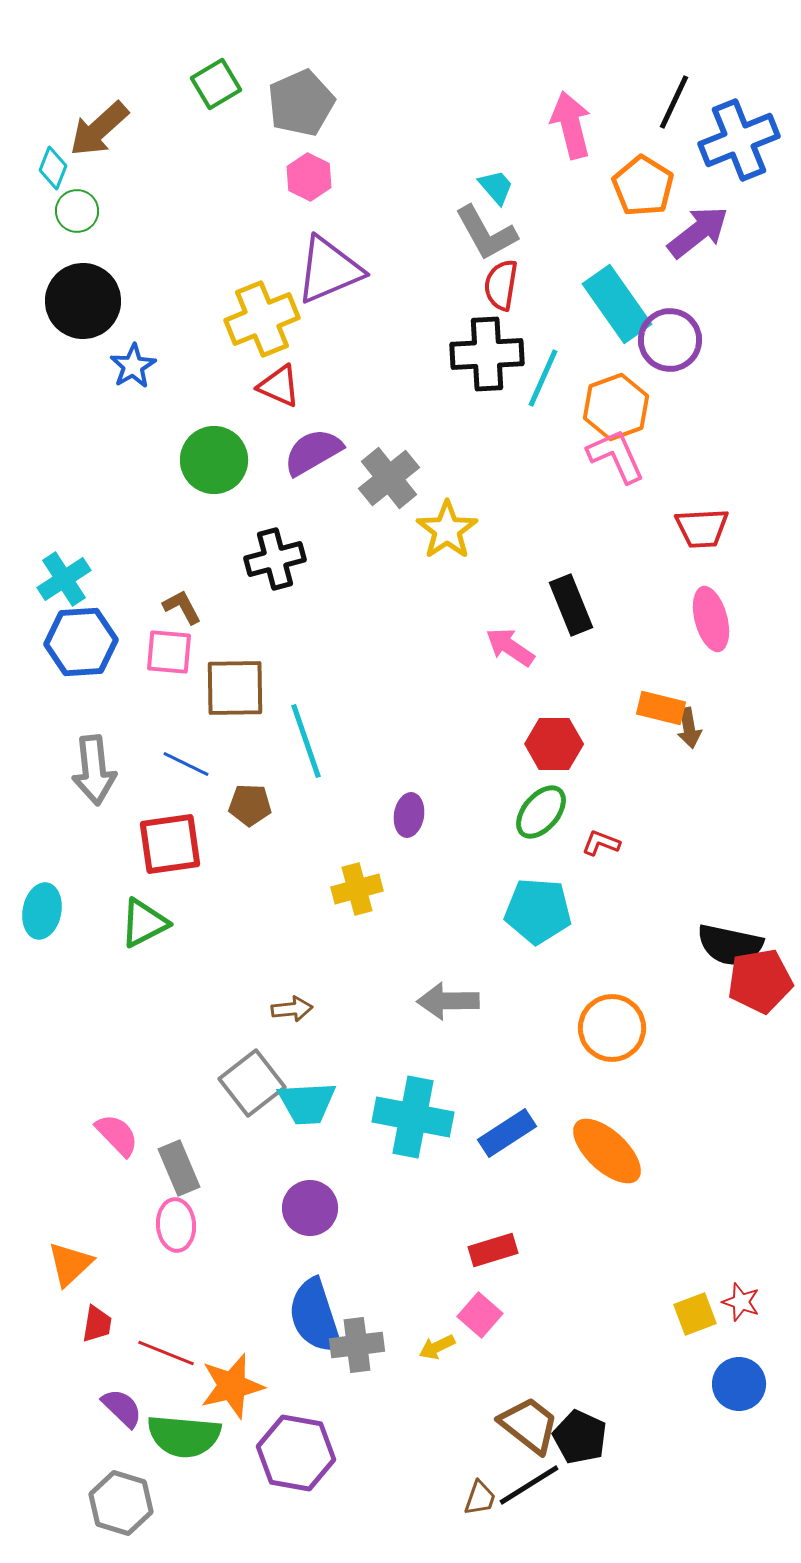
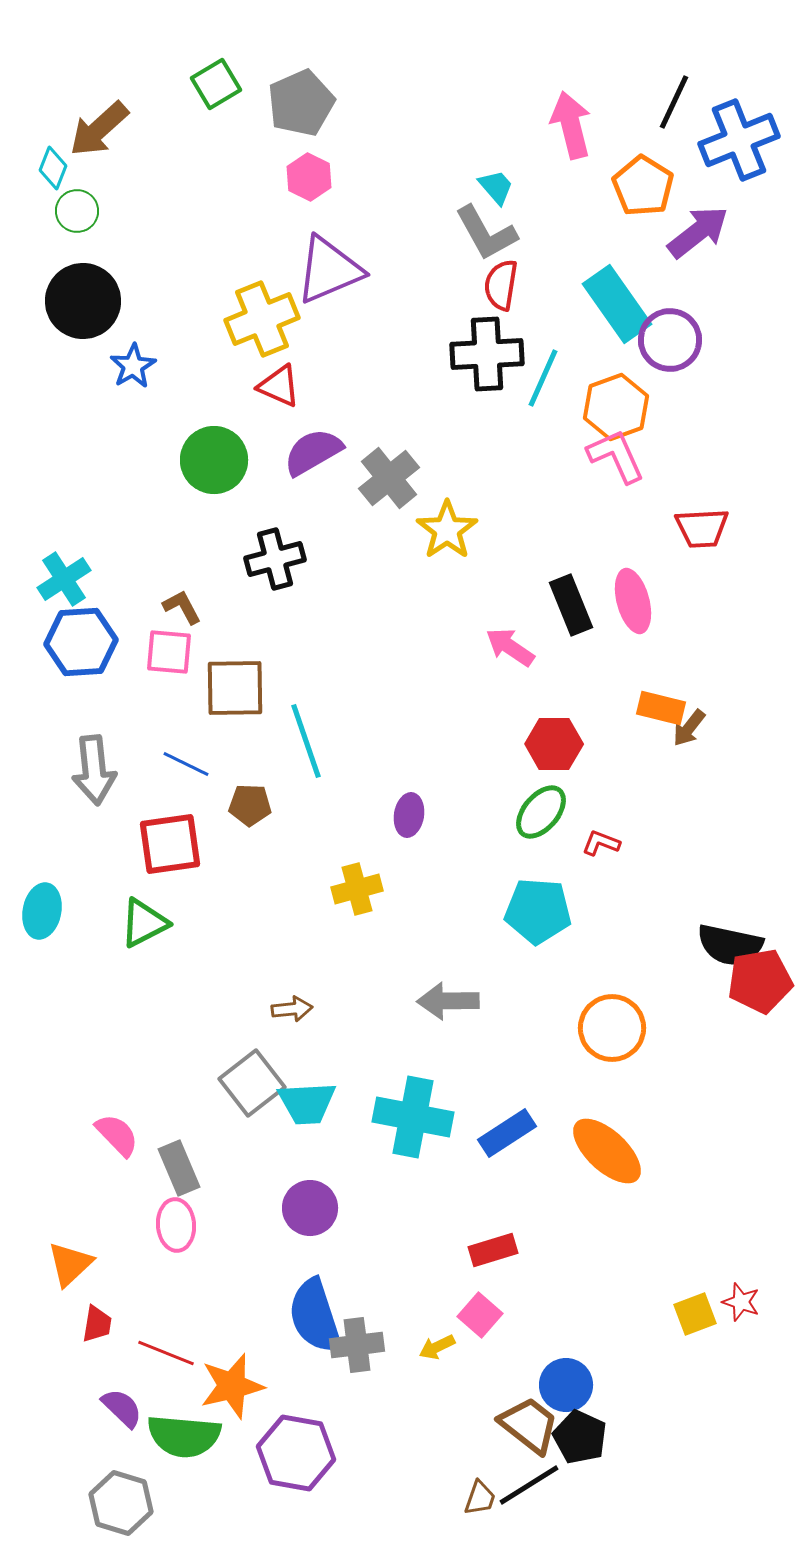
pink ellipse at (711, 619): moved 78 px left, 18 px up
brown arrow at (689, 728): rotated 48 degrees clockwise
blue circle at (739, 1384): moved 173 px left, 1 px down
